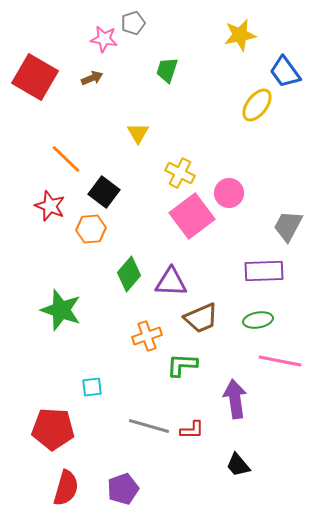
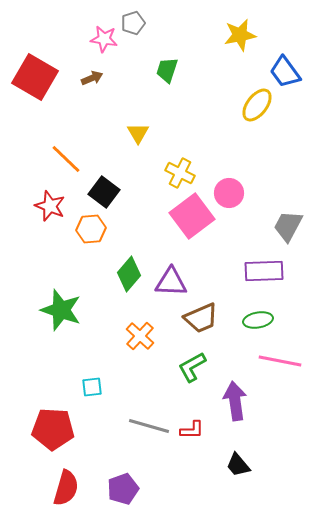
orange cross: moved 7 px left; rotated 28 degrees counterclockwise
green L-shape: moved 10 px right, 2 px down; rotated 32 degrees counterclockwise
purple arrow: moved 2 px down
